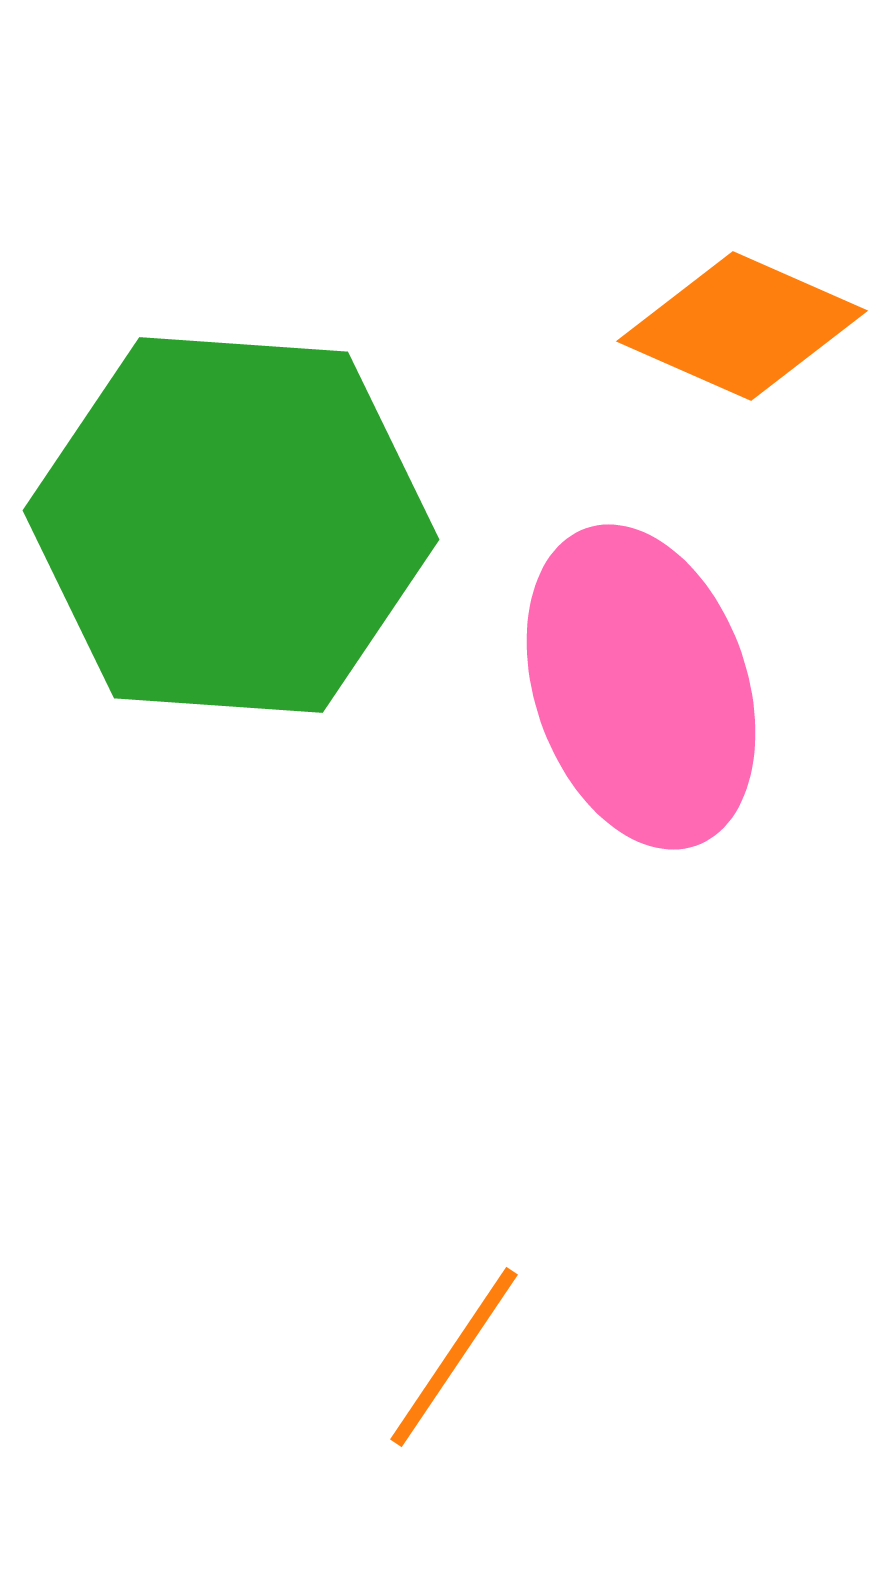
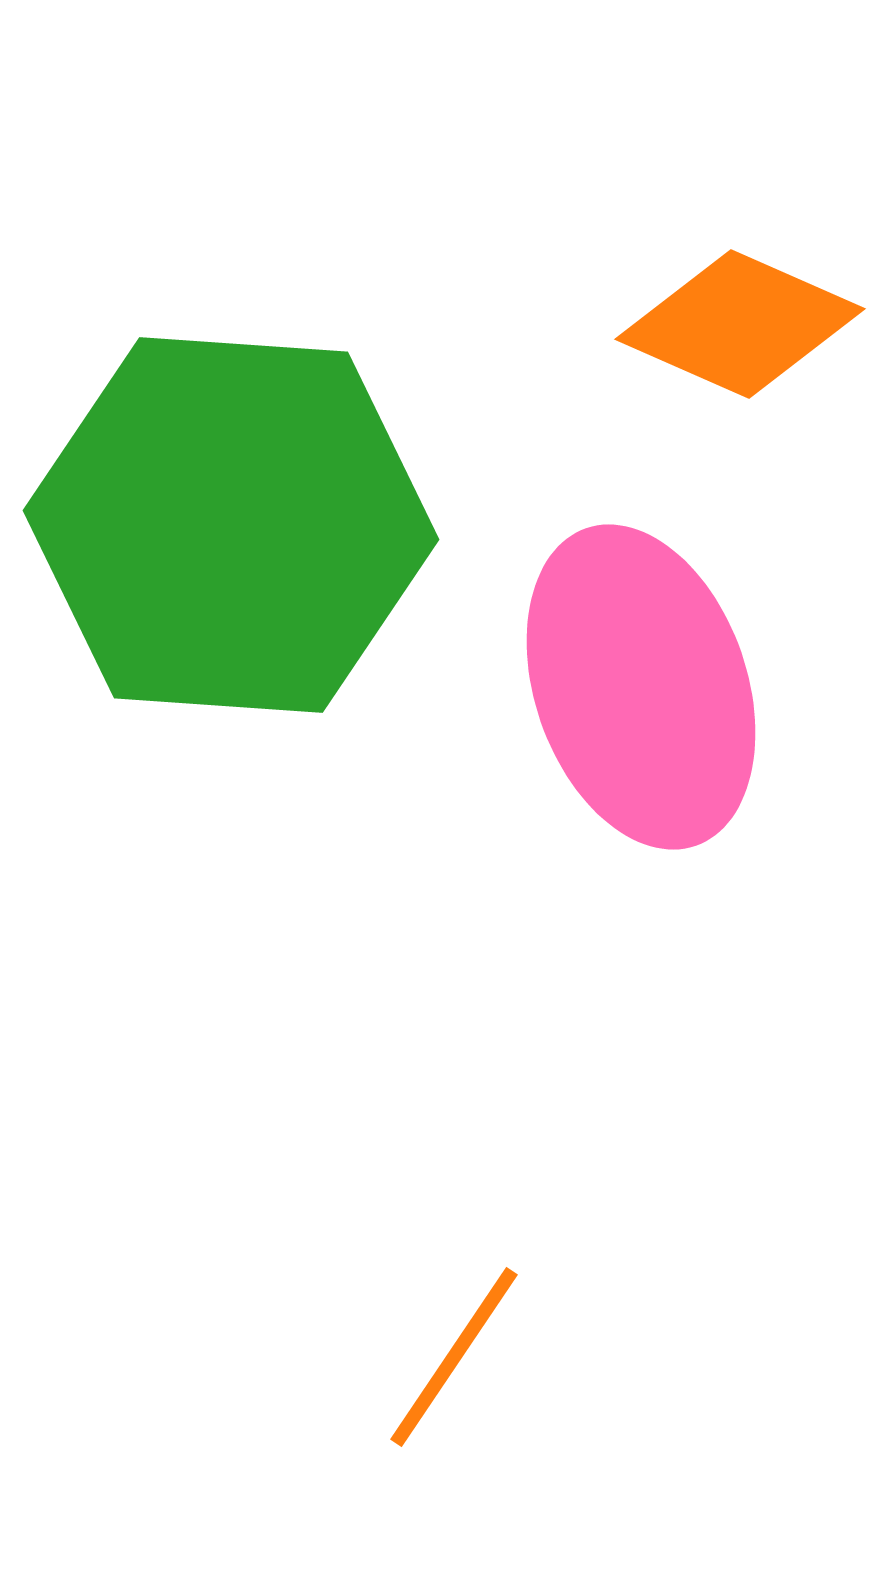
orange diamond: moved 2 px left, 2 px up
